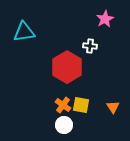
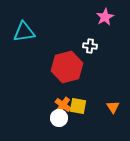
pink star: moved 2 px up
red hexagon: rotated 16 degrees clockwise
yellow square: moved 3 px left, 1 px down
white circle: moved 5 px left, 7 px up
